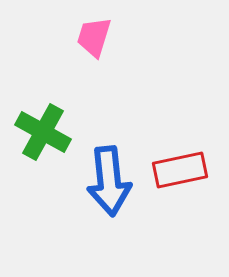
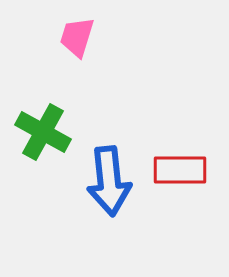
pink trapezoid: moved 17 px left
red rectangle: rotated 12 degrees clockwise
